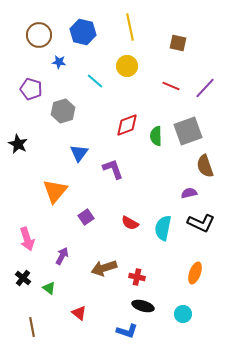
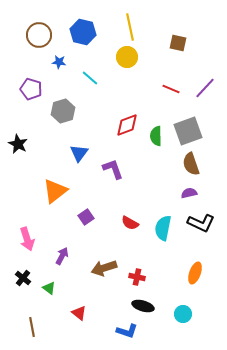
yellow circle: moved 9 px up
cyan line: moved 5 px left, 3 px up
red line: moved 3 px down
brown semicircle: moved 14 px left, 2 px up
orange triangle: rotated 12 degrees clockwise
